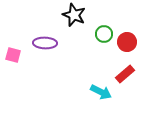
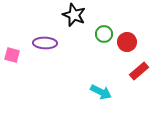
pink square: moved 1 px left
red rectangle: moved 14 px right, 3 px up
